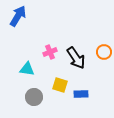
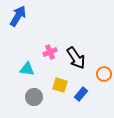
orange circle: moved 22 px down
blue rectangle: rotated 48 degrees counterclockwise
